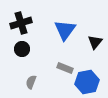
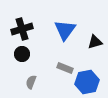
black cross: moved 1 px right, 6 px down
black triangle: rotated 35 degrees clockwise
black circle: moved 5 px down
